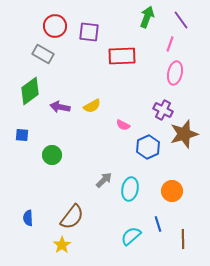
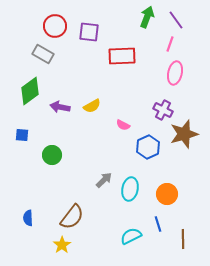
purple line: moved 5 px left
orange circle: moved 5 px left, 3 px down
cyan semicircle: rotated 15 degrees clockwise
